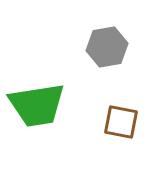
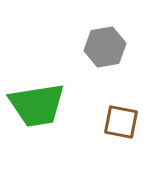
gray hexagon: moved 2 px left
